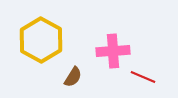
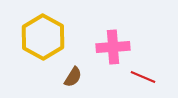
yellow hexagon: moved 2 px right, 3 px up
pink cross: moved 4 px up
